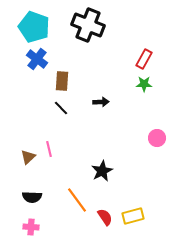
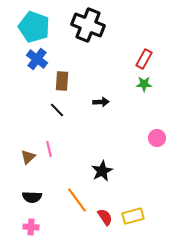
black line: moved 4 px left, 2 px down
